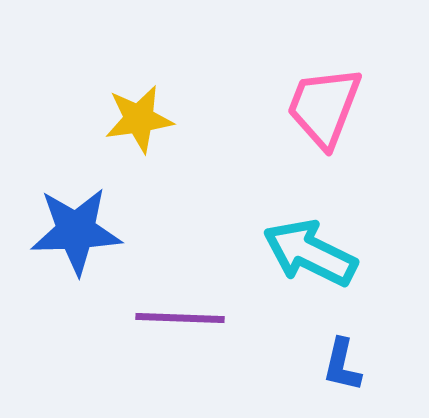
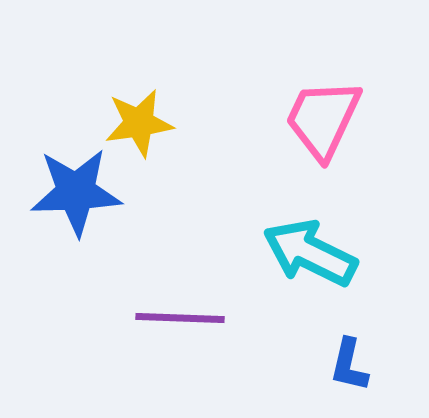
pink trapezoid: moved 1 px left, 12 px down; rotated 4 degrees clockwise
yellow star: moved 4 px down
blue star: moved 39 px up
blue L-shape: moved 7 px right
